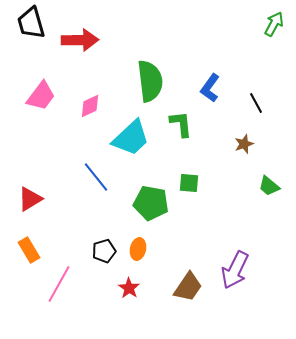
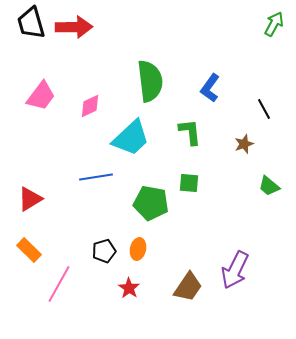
red arrow: moved 6 px left, 13 px up
black line: moved 8 px right, 6 px down
green L-shape: moved 9 px right, 8 px down
blue line: rotated 60 degrees counterclockwise
orange rectangle: rotated 15 degrees counterclockwise
